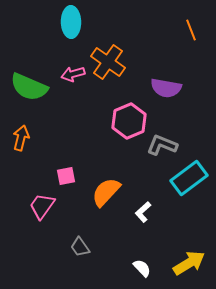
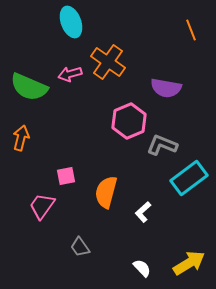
cyan ellipse: rotated 20 degrees counterclockwise
pink arrow: moved 3 px left
orange semicircle: rotated 28 degrees counterclockwise
